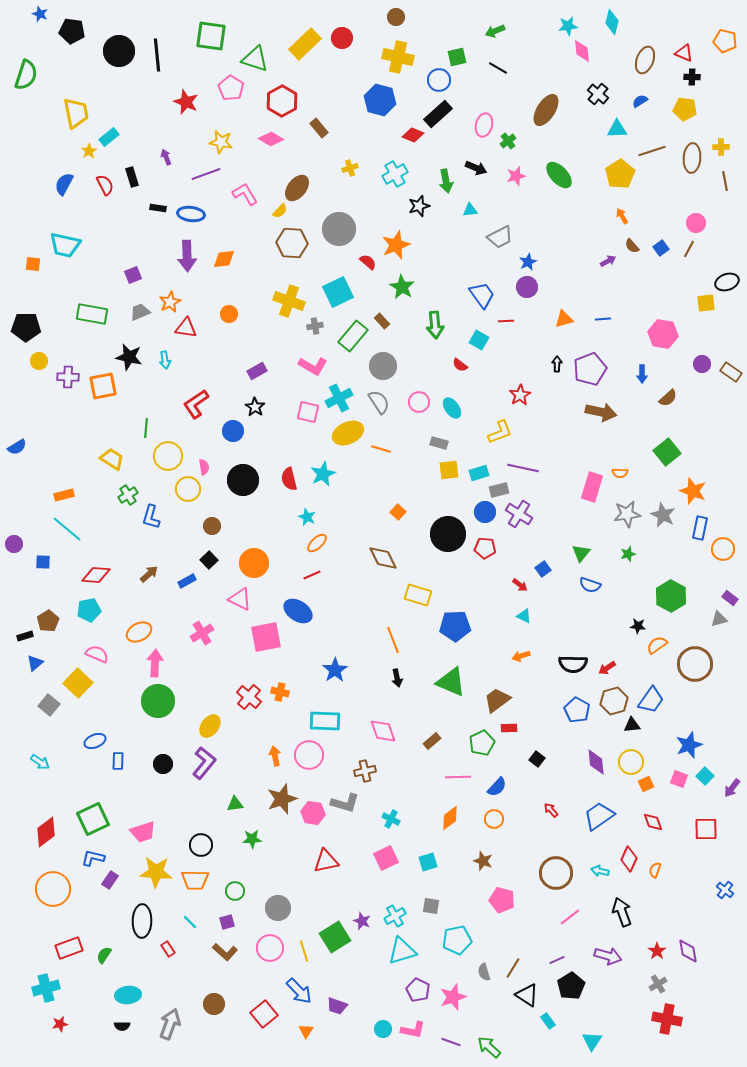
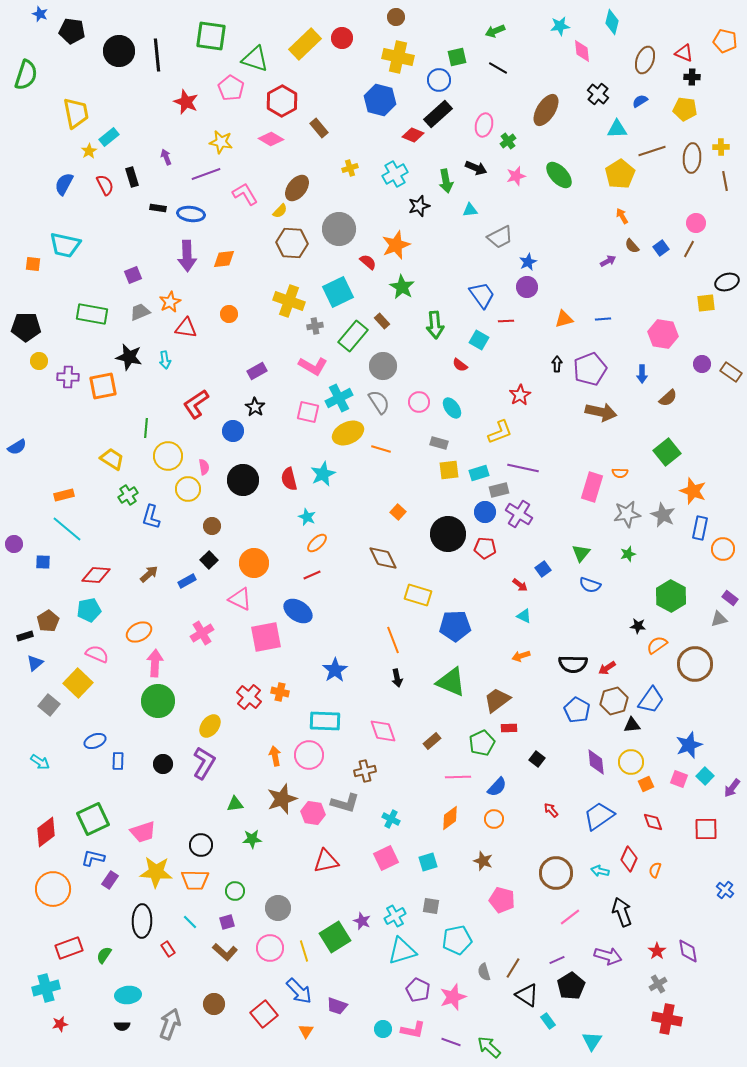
cyan star at (568, 26): moved 8 px left
purple L-shape at (204, 763): rotated 8 degrees counterclockwise
